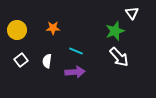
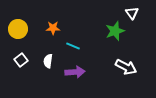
yellow circle: moved 1 px right, 1 px up
cyan line: moved 3 px left, 5 px up
white arrow: moved 7 px right, 10 px down; rotated 20 degrees counterclockwise
white semicircle: moved 1 px right
